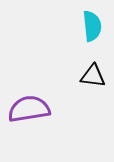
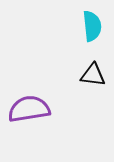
black triangle: moved 1 px up
